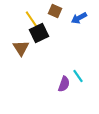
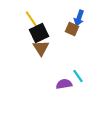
brown square: moved 17 px right, 18 px down
blue arrow: rotated 42 degrees counterclockwise
brown triangle: moved 20 px right
purple semicircle: rotated 119 degrees counterclockwise
